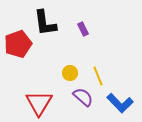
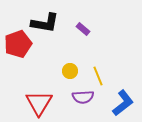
black L-shape: rotated 72 degrees counterclockwise
purple rectangle: rotated 24 degrees counterclockwise
yellow circle: moved 2 px up
purple semicircle: rotated 135 degrees clockwise
blue L-shape: moved 3 px right; rotated 84 degrees counterclockwise
